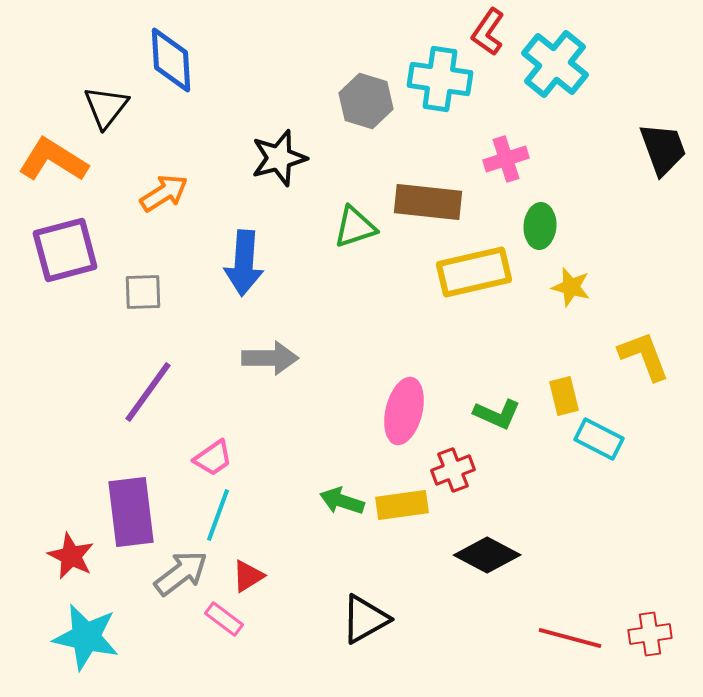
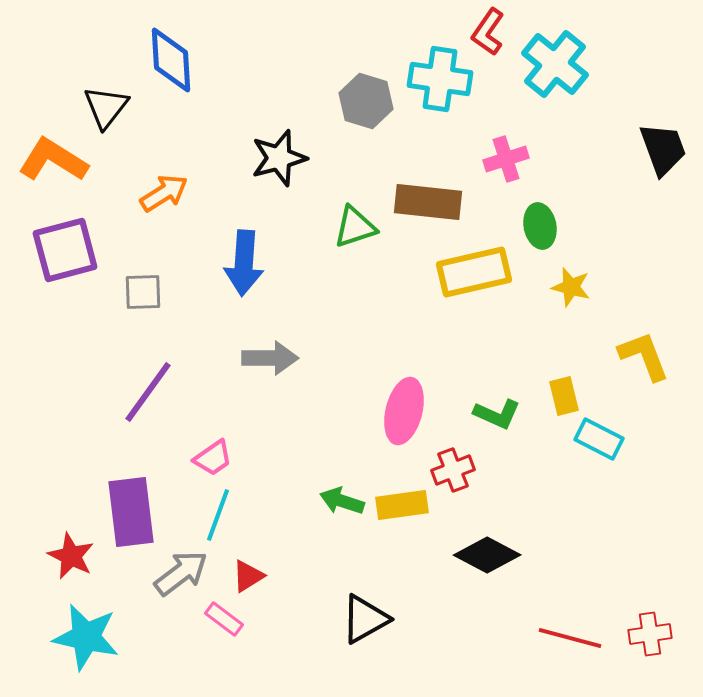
green ellipse at (540, 226): rotated 15 degrees counterclockwise
